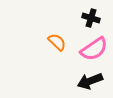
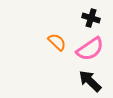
pink semicircle: moved 4 px left
black arrow: rotated 65 degrees clockwise
